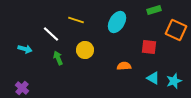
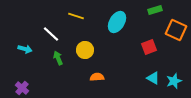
green rectangle: moved 1 px right
yellow line: moved 4 px up
red square: rotated 28 degrees counterclockwise
orange semicircle: moved 27 px left, 11 px down
